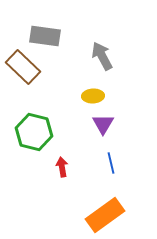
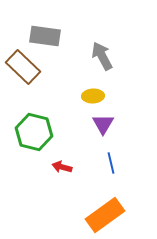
red arrow: rotated 66 degrees counterclockwise
